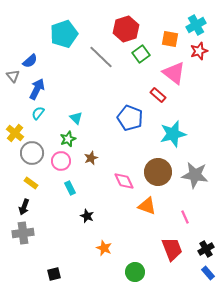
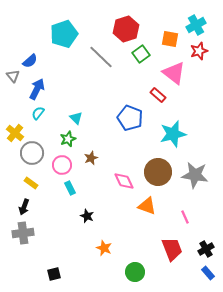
pink circle: moved 1 px right, 4 px down
